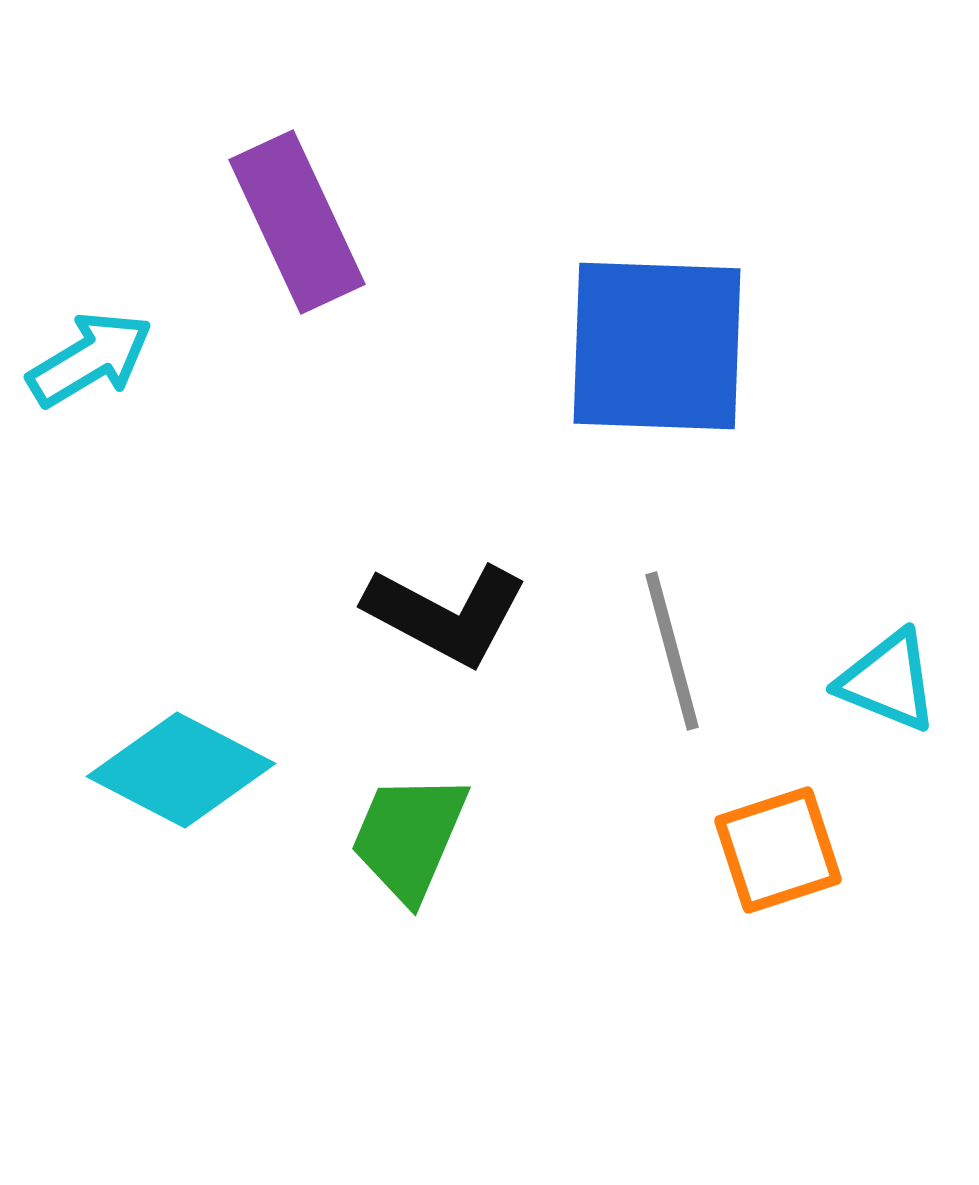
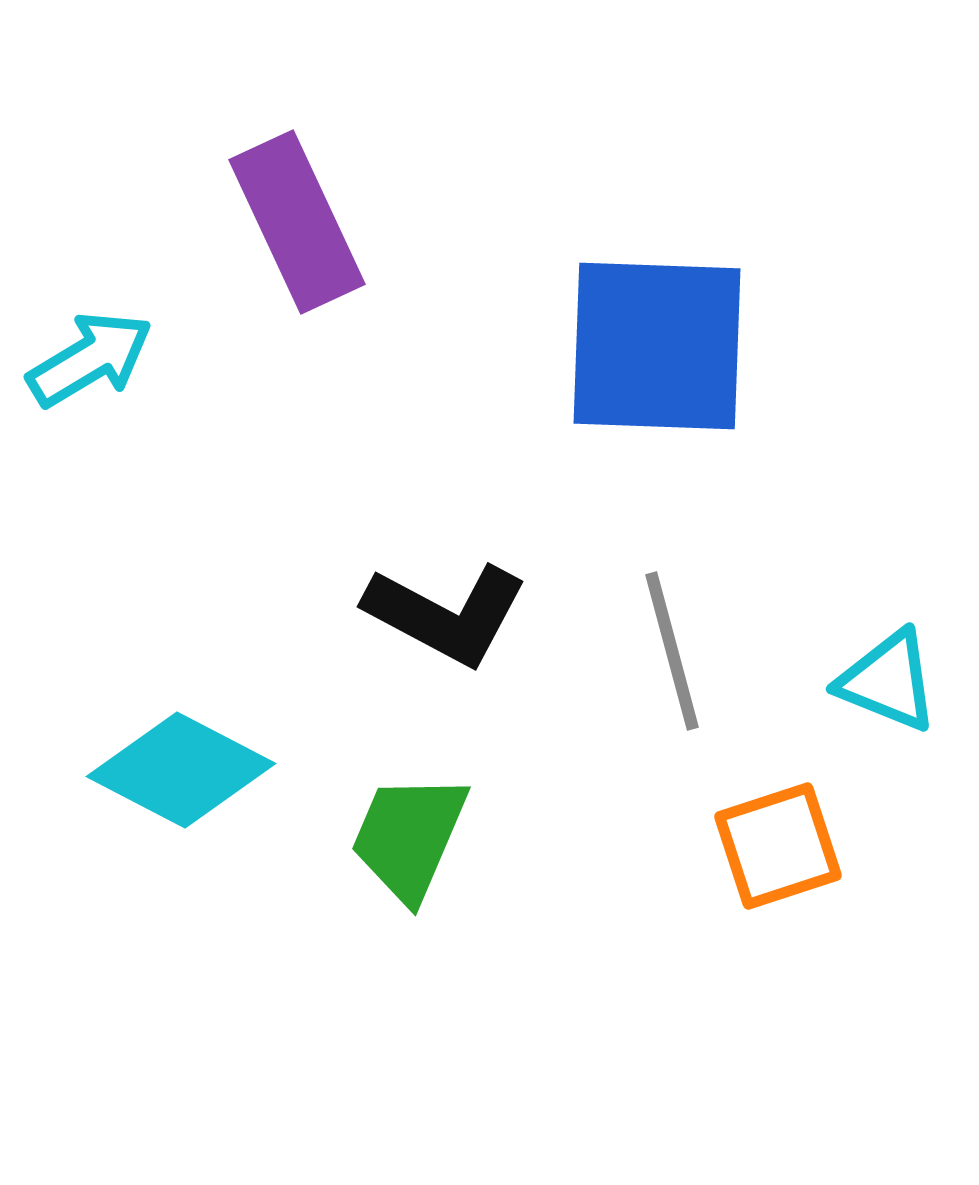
orange square: moved 4 px up
